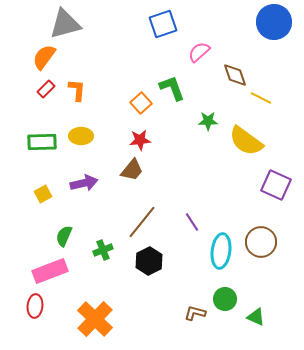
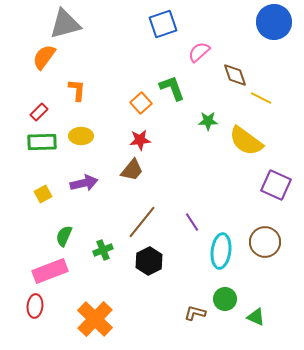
red rectangle: moved 7 px left, 23 px down
brown circle: moved 4 px right
